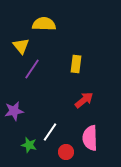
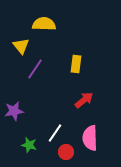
purple line: moved 3 px right
white line: moved 5 px right, 1 px down
